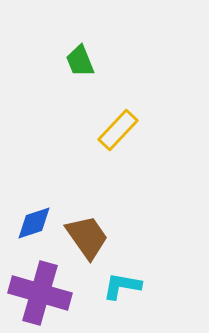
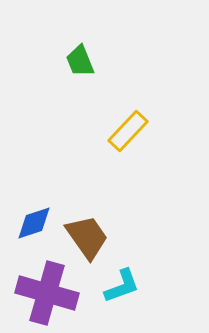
yellow rectangle: moved 10 px right, 1 px down
cyan L-shape: rotated 150 degrees clockwise
purple cross: moved 7 px right
